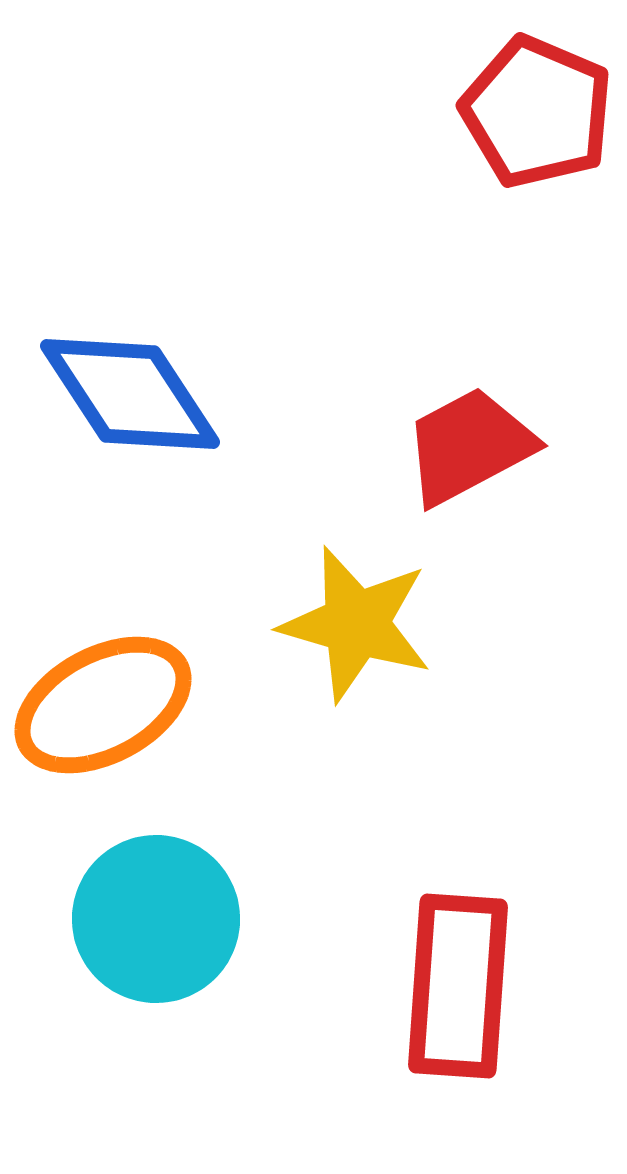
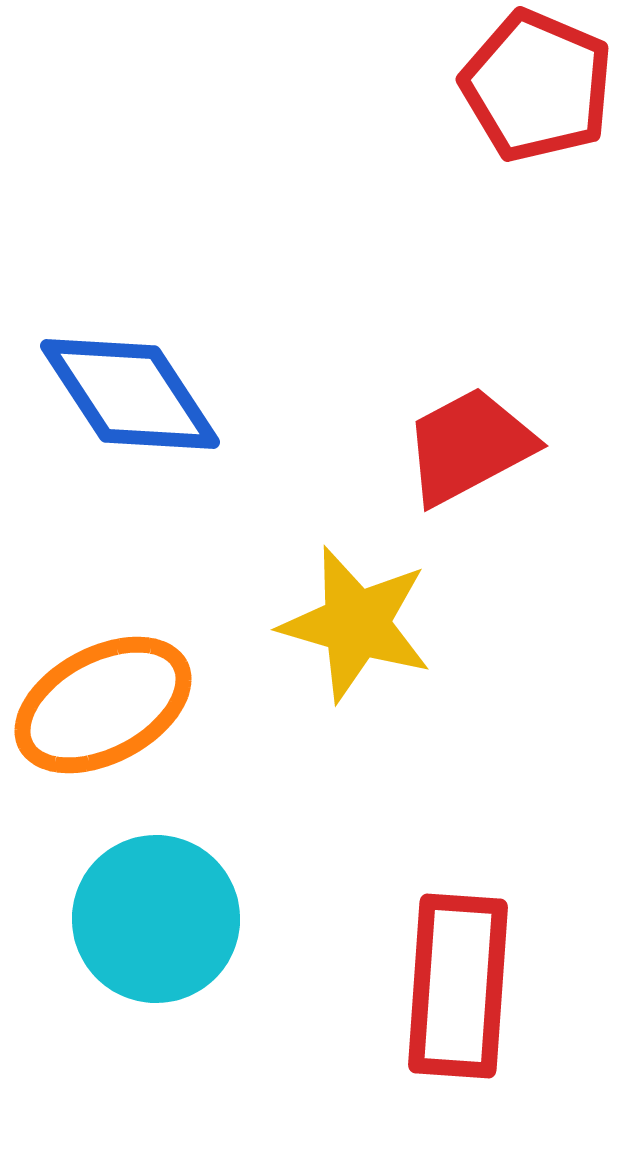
red pentagon: moved 26 px up
